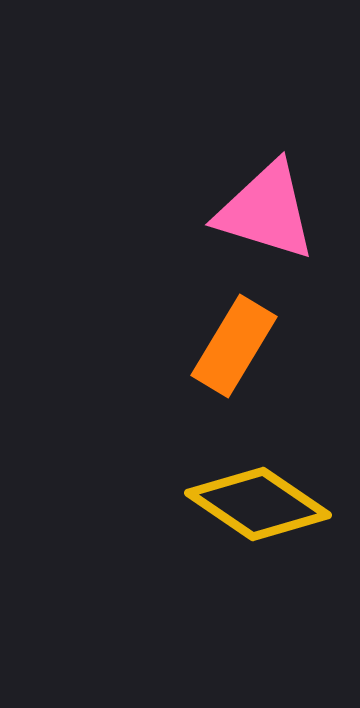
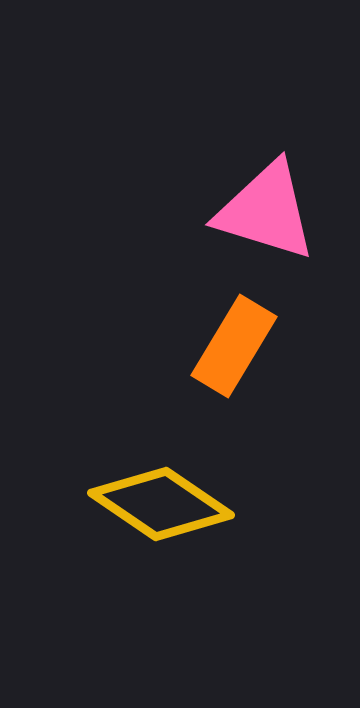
yellow diamond: moved 97 px left
